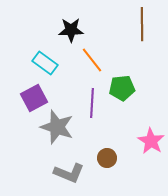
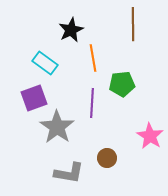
brown line: moved 9 px left
black star: rotated 25 degrees counterclockwise
orange line: moved 1 px right, 2 px up; rotated 28 degrees clockwise
green pentagon: moved 4 px up
purple square: rotated 8 degrees clockwise
gray star: rotated 16 degrees clockwise
pink star: moved 1 px left, 5 px up
gray L-shape: rotated 12 degrees counterclockwise
